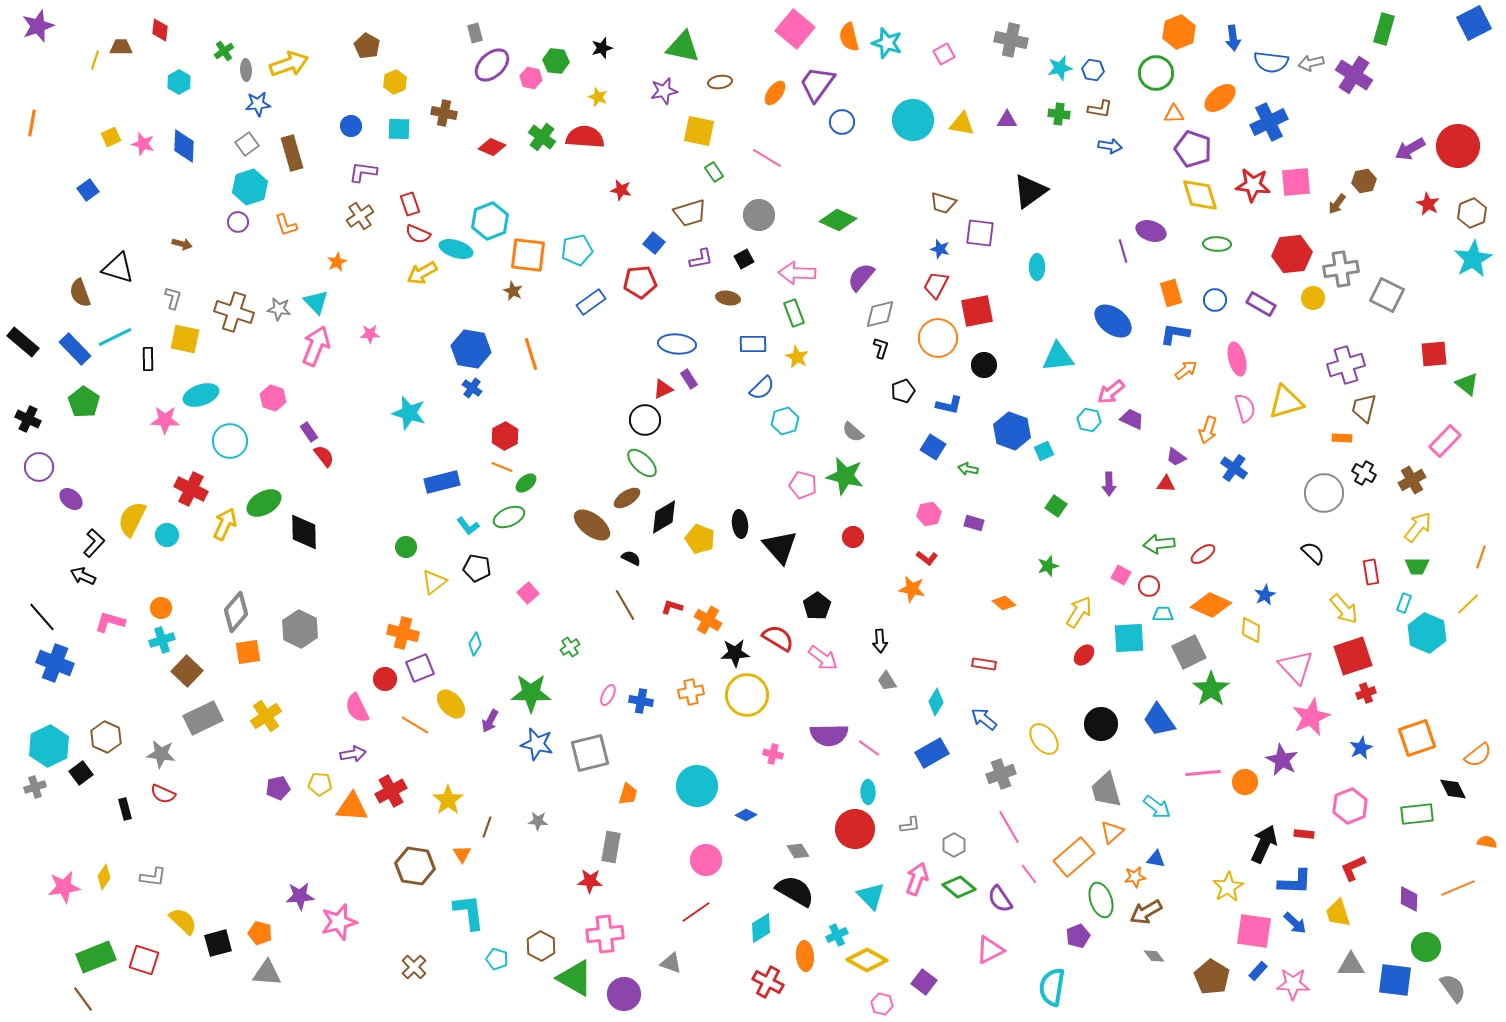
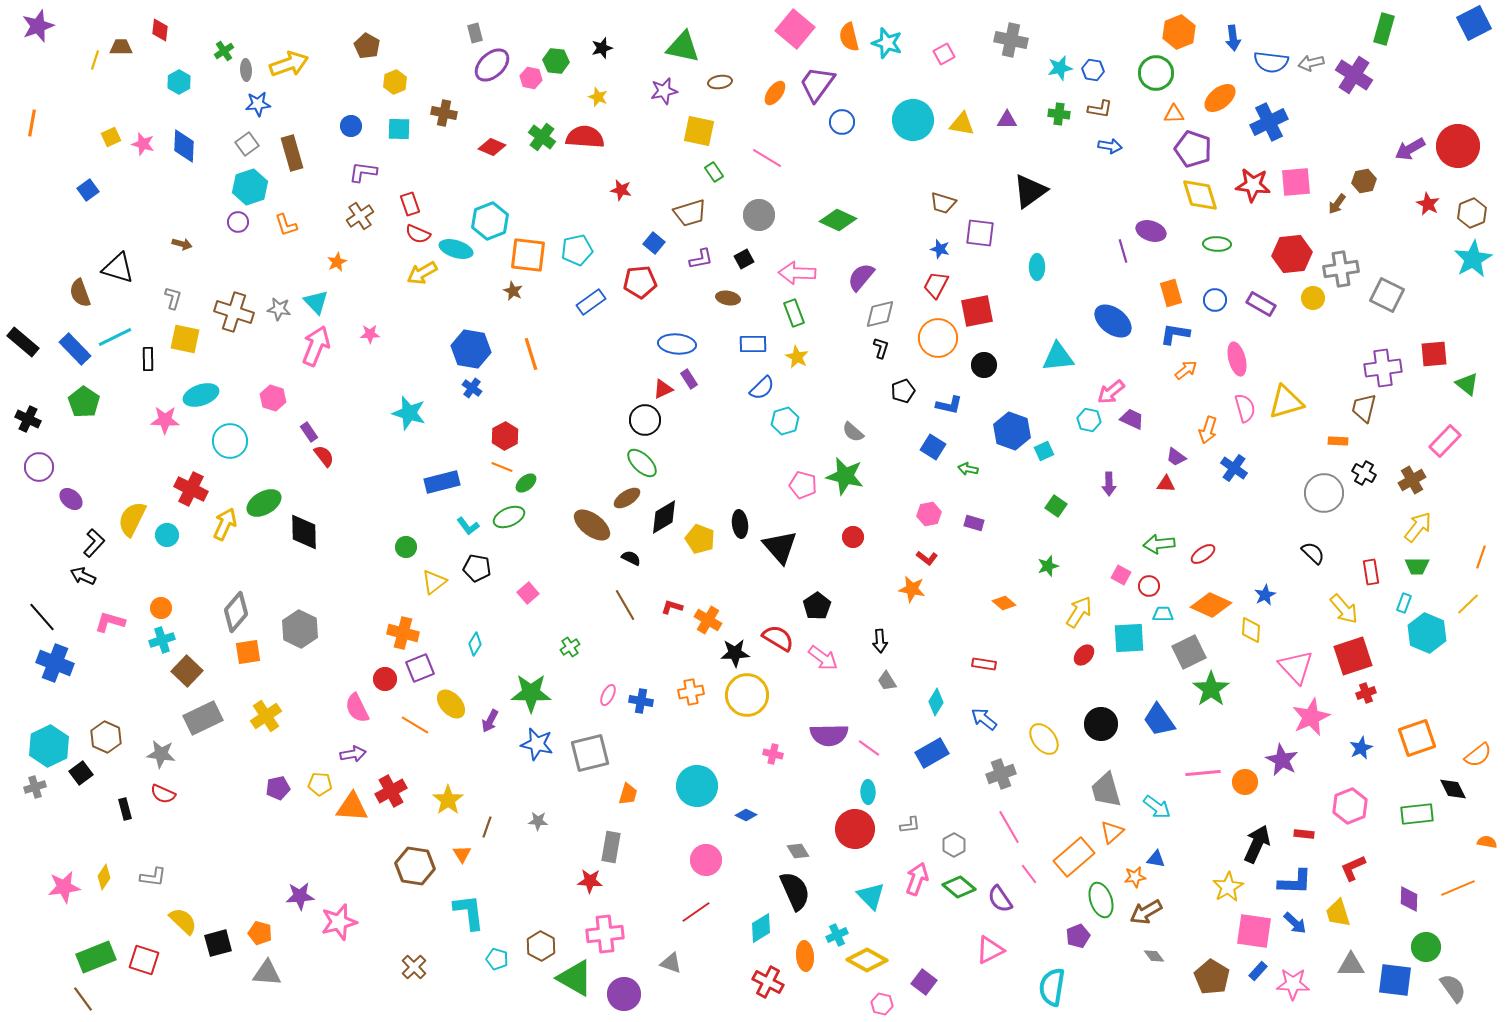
purple cross at (1346, 365): moved 37 px right, 3 px down; rotated 9 degrees clockwise
orange rectangle at (1342, 438): moved 4 px left, 3 px down
black arrow at (1264, 844): moved 7 px left
black semicircle at (795, 891): rotated 36 degrees clockwise
